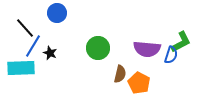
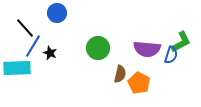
cyan rectangle: moved 4 px left
